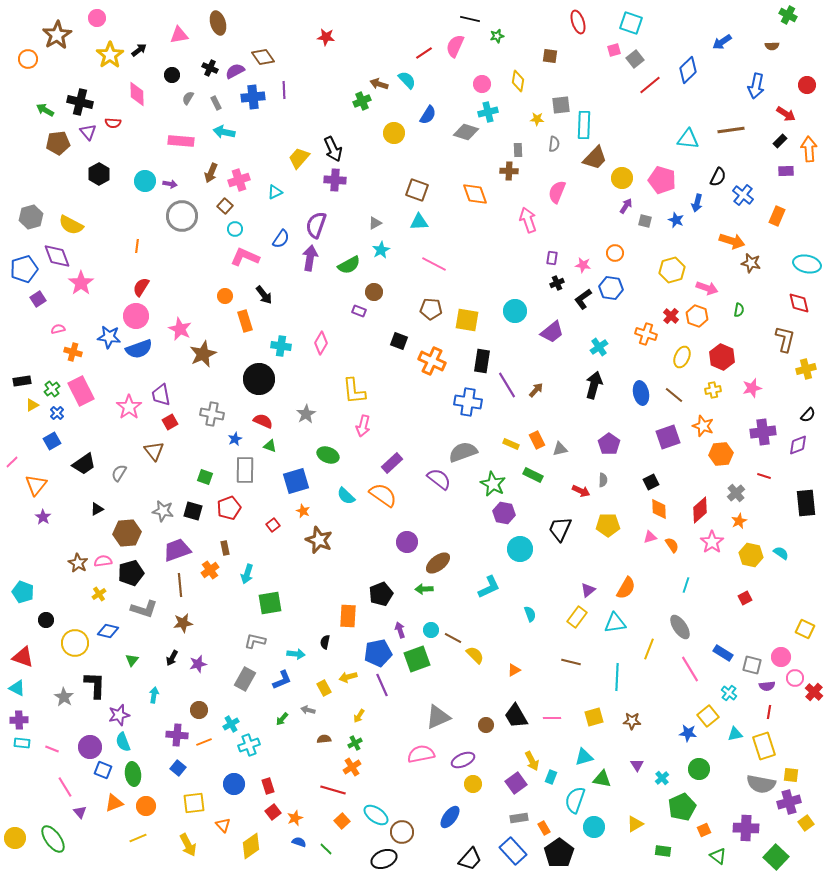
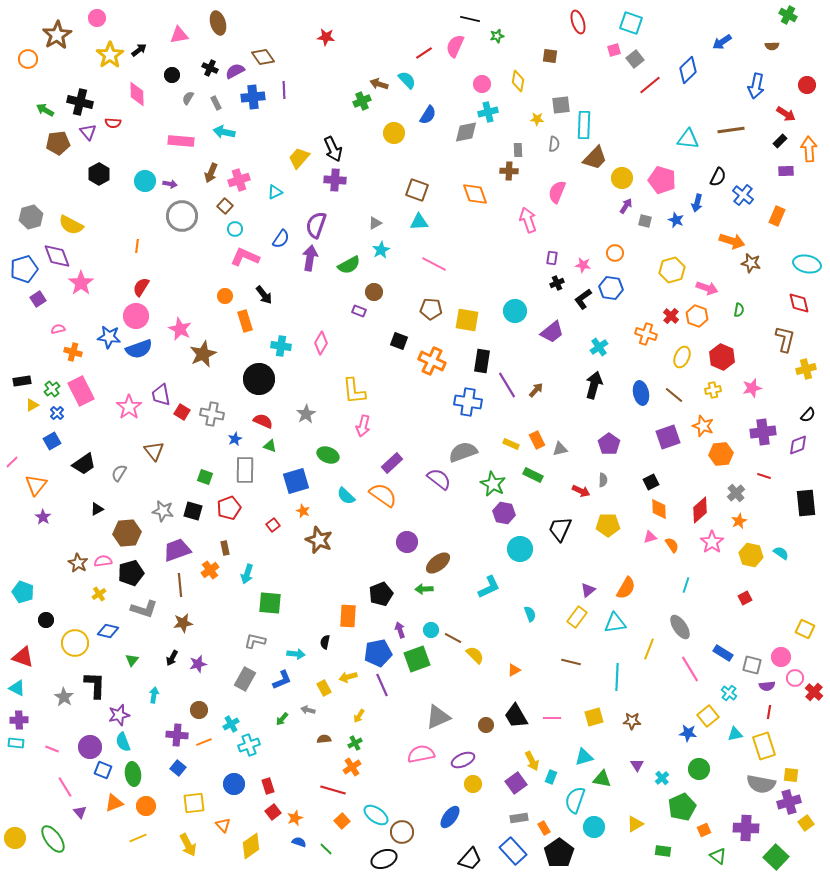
gray diamond at (466, 132): rotated 30 degrees counterclockwise
red square at (170, 422): moved 12 px right, 10 px up; rotated 28 degrees counterclockwise
green square at (270, 603): rotated 15 degrees clockwise
cyan rectangle at (22, 743): moved 6 px left
